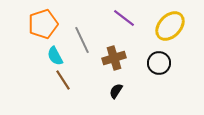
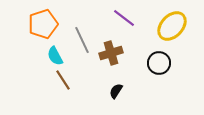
yellow ellipse: moved 2 px right
brown cross: moved 3 px left, 5 px up
